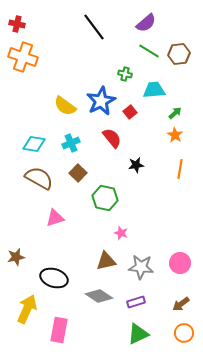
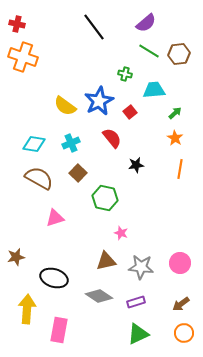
blue star: moved 2 px left
orange star: moved 3 px down
yellow arrow: rotated 20 degrees counterclockwise
